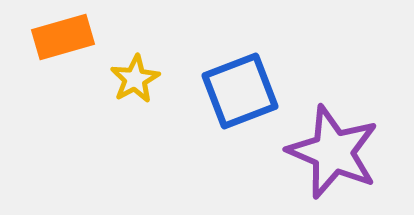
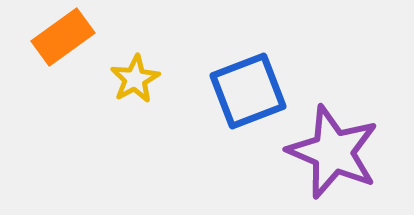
orange rectangle: rotated 20 degrees counterclockwise
blue square: moved 8 px right
